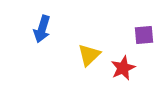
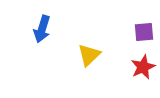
purple square: moved 3 px up
red star: moved 20 px right, 1 px up
